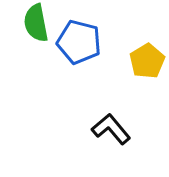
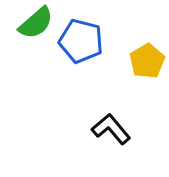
green semicircle: rotated 120 degrees counterclockwise
blue pentagon: moved 2 px right, 1 px up
